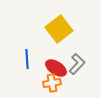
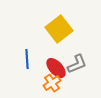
gray L-shape: rotated 25 degrees clockwise
red ellipse: rotated 15 degrees clockwise
orange cross: rotated 24 degrees counterclockwise
